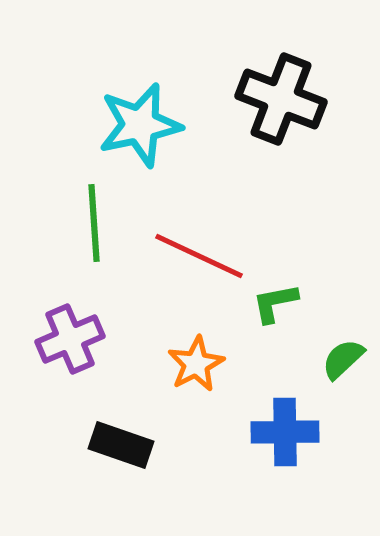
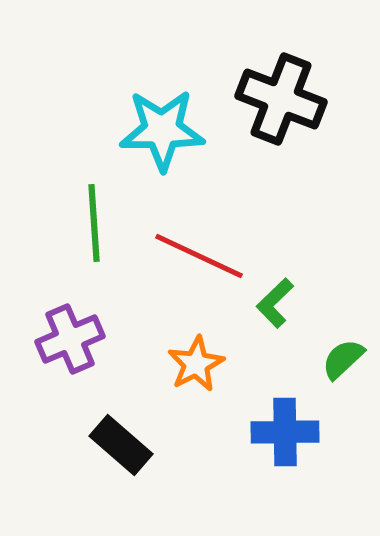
cyan star: moved 22 px right, 5 px down; rotated 12 degrees clockwise
green L-shape: rotated 33 degrees counterclockwise
black rectangle: rotated 22 degrees clockwise
